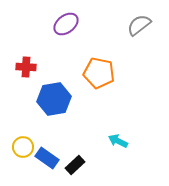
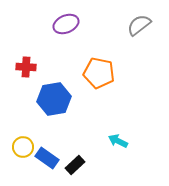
purple ellipse: rotated 15 degrees clockwise
